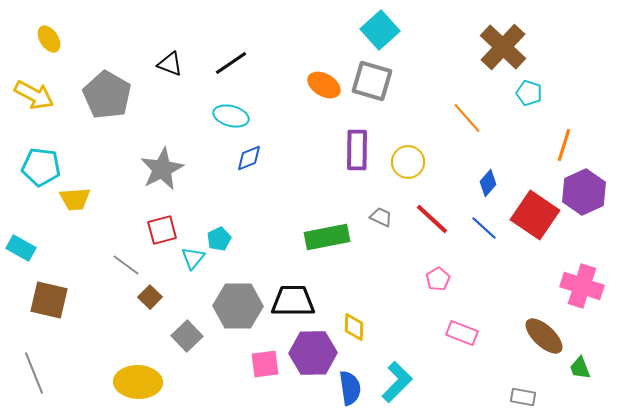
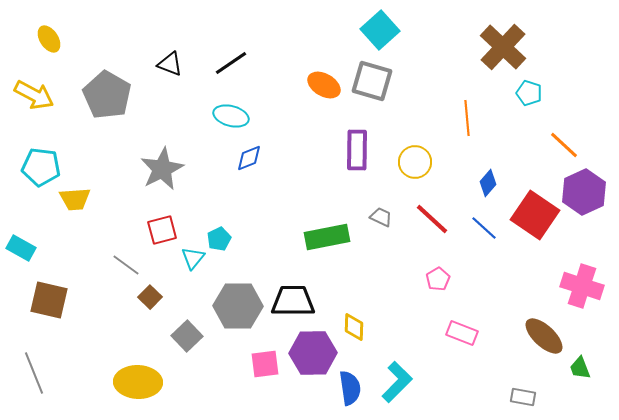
orange line at (467, 118): rotated 36 degrees clockwise
orange line at (564, 145): rotated 64 degrees counterclockwise
yellow circle at (408, 162): moved 7 px right
